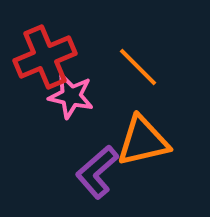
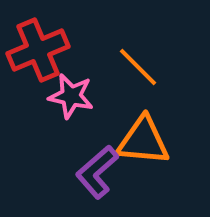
red cross: moved 7 px left, 7 px up
orange triangle: rotated 18 degrees clockwise
